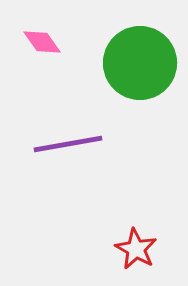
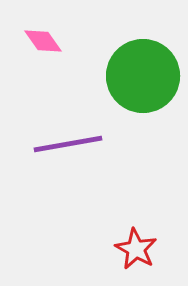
pink diamond: moved 1 px right, 1 px up
green circle: moved 3 px right, 13 px down
